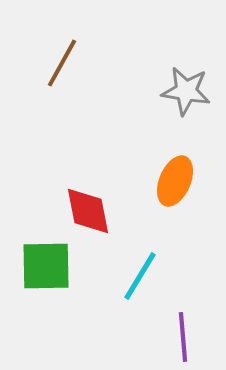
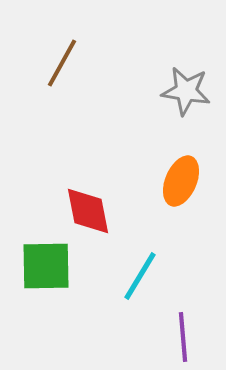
orange ellipse: moved 6 px right
